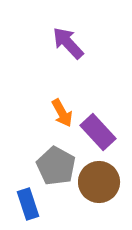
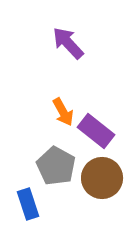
orange arrow: moved 1 px right, 1 px up
purple rectangle: moved 2 px left, 1 px up; rotated 9 degrees counterclockwise
brown circle: moved 3 px right, 4 px up
